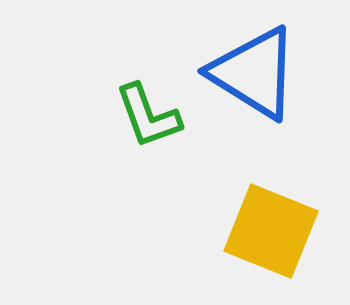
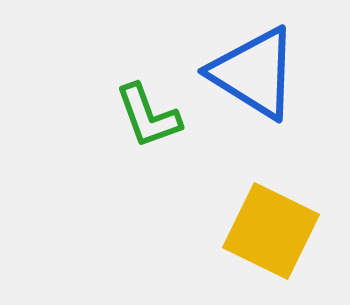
yellow square: rotated 4 degrees clockwise
